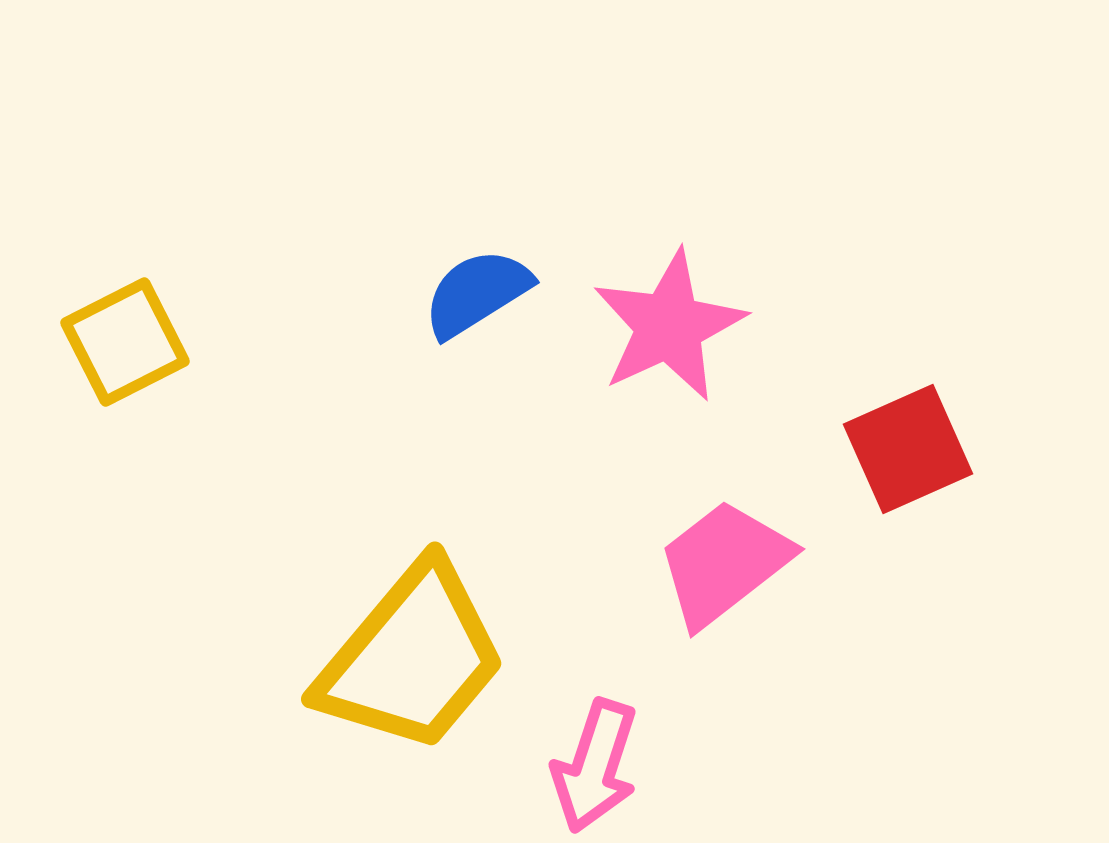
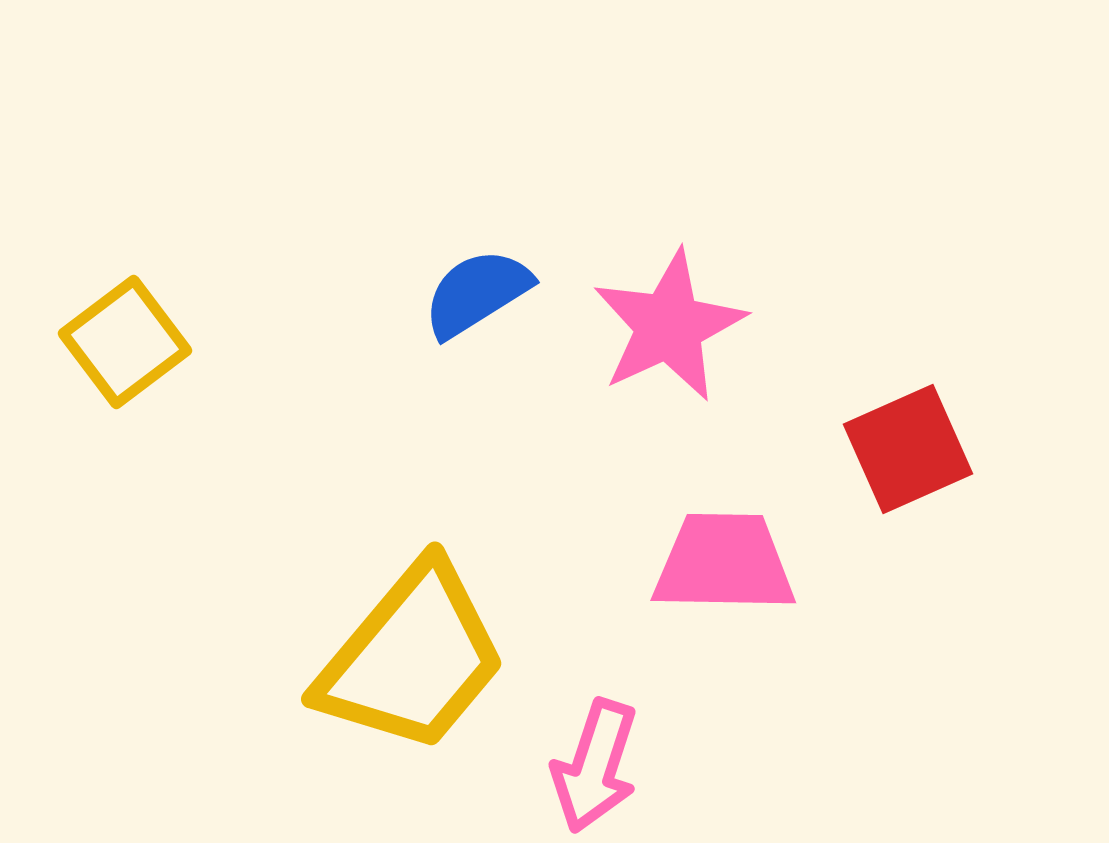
yellow square: rotated 10 degrees counterclockwise
pink trapezoid: rotated 39 degrees clockwise
